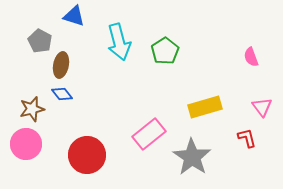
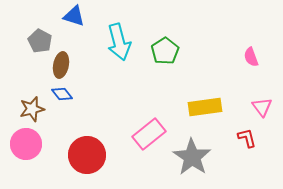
yellow rectangle: rotated 8 degrees clockwise
